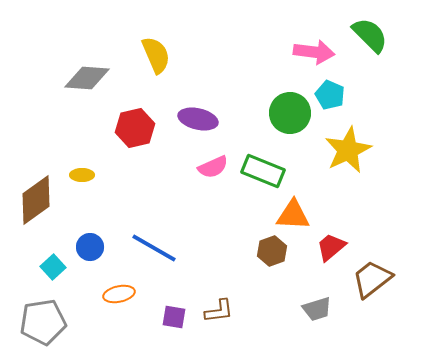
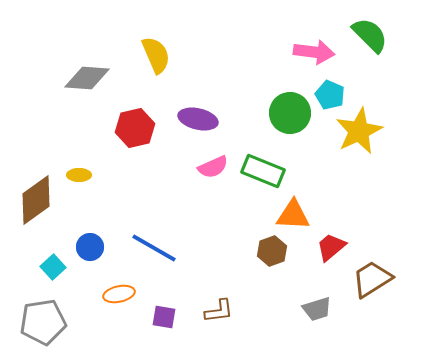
yellow star: moved 11 px right, 19 px up
yellow ellipse: moved 3 px left
brown trapezoid: rotated 6 degrees clockwise
purple square: moved 10 px left
